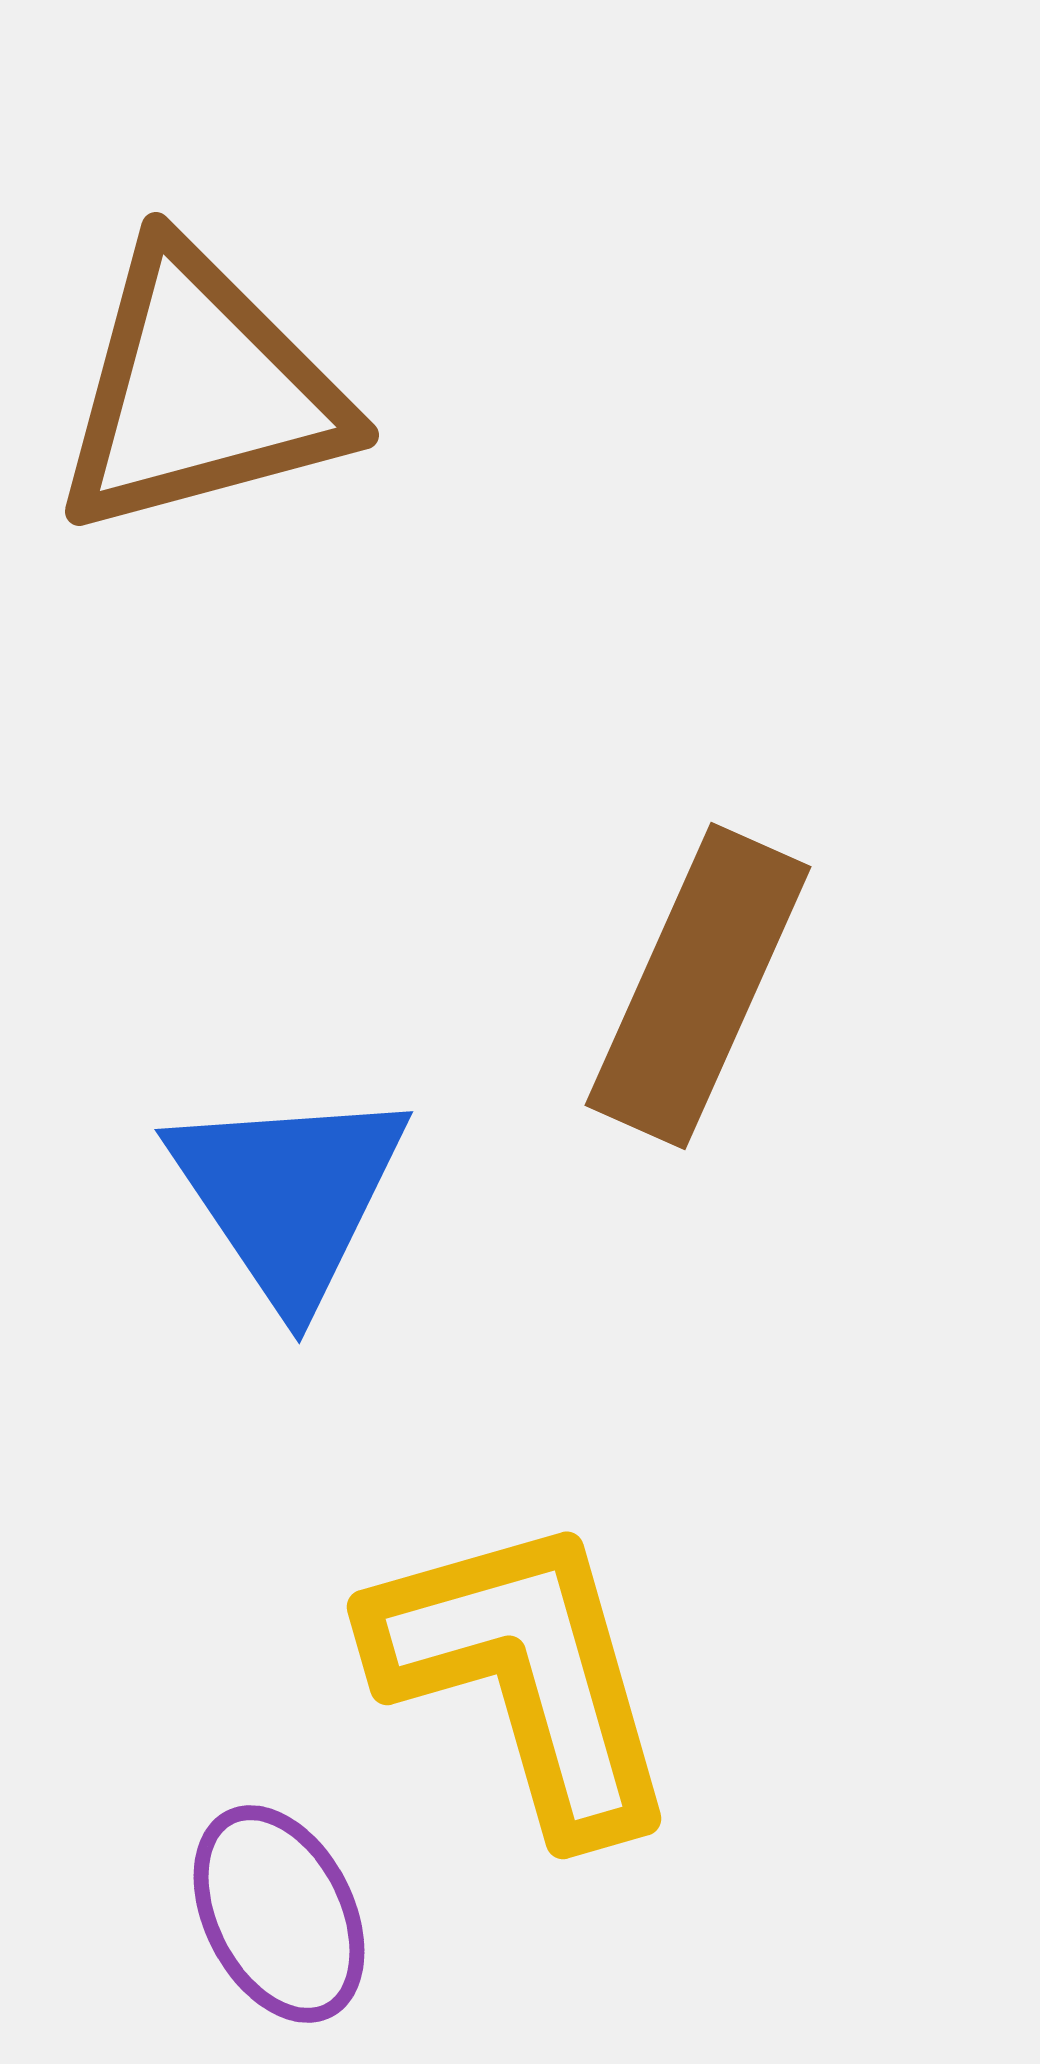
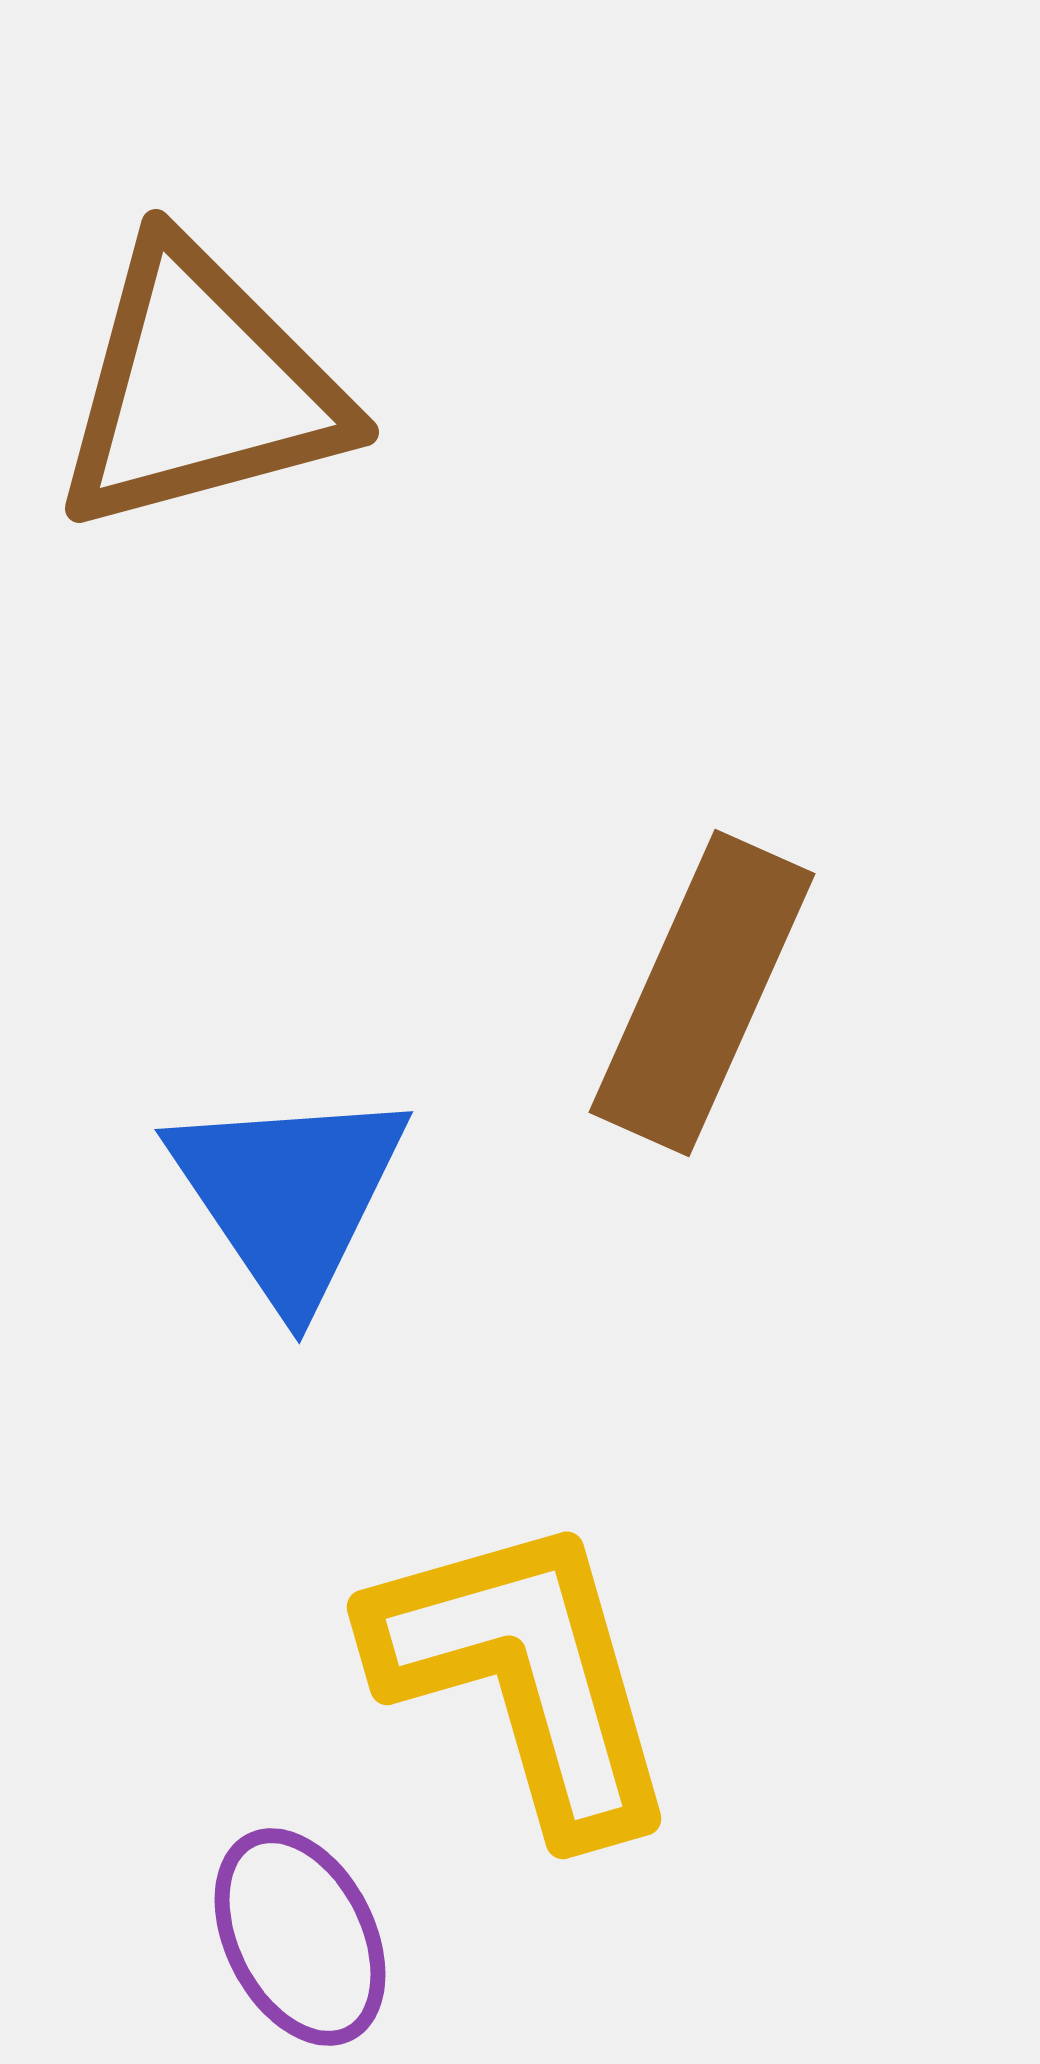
brown triangle: moved 3 px up
brown rectangle: moved 4 px right, 7 px down
purple ellipse: moved 21 px right, 23 px down
